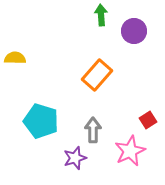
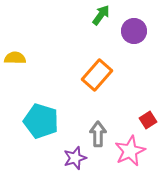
green arrow: rotated 40 degrees clockwise
gray arrow: moved 5 px right, 4 px down
